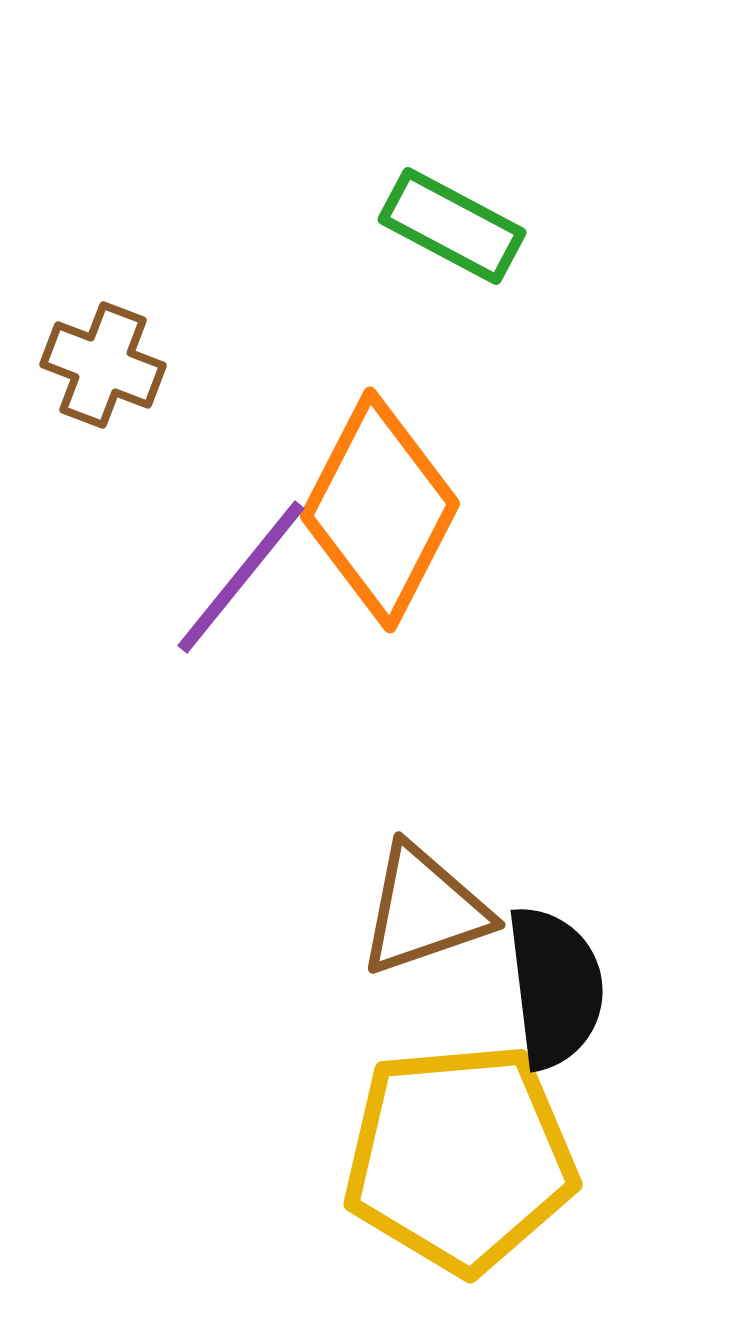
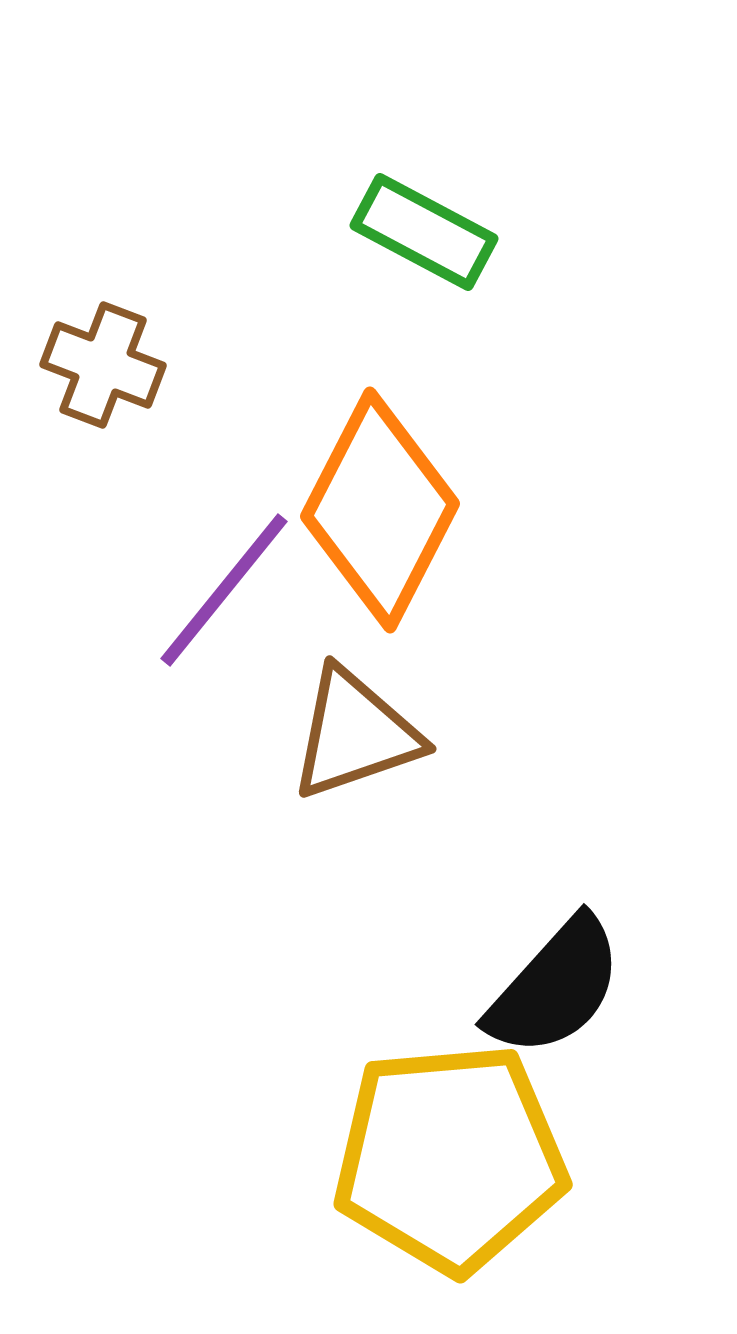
green rectangle: moved 28 px left, 6 px down
purple line: moved 17 px left, 13 px down
brown triangle: moved 69 px left, 176 px up
black semicircle: rotated 49 degrees clockwise
yellow pentagon: moved 10 px left
